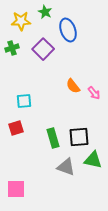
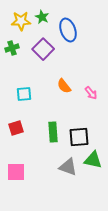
green star: moved 3 px left, 5 px down
orange semicircle: moved 9 px left
pink arrow: moved 3 px left
cyan square: moved 7 px up
green rectangle: moved 6 px up; rotated 12 degrees clockwise
gray triangle: moved 2 px right
pink square: moved 17 px up
